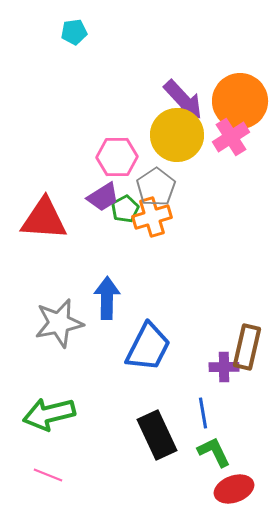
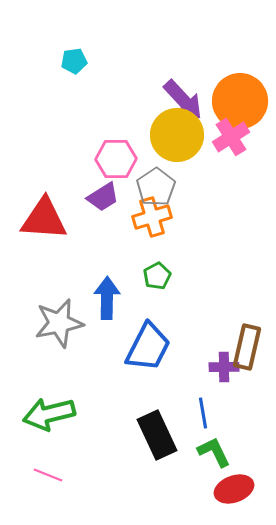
cyan pentagon: moved 29 px down
pink hexagon: moved 1 px left, 2 px down
green pentagon: moved 32 px right, 67 px down
